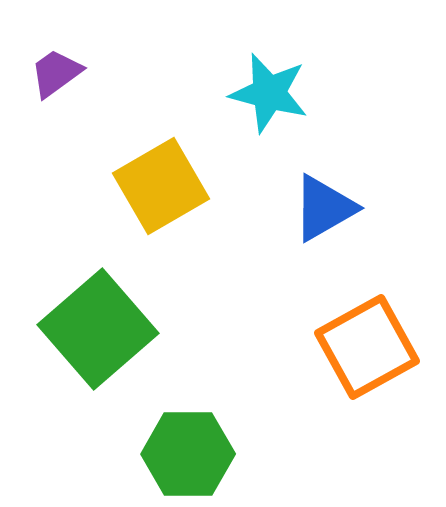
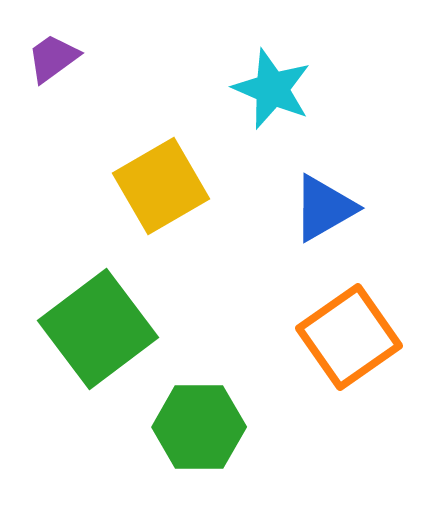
purple trapezoid: moved 3 px left, 15 px up
cyan star: moved 3 px right, 4 px up; rotated 8 degrees clockwise
green square: rotated 4 degrees clockwise
orange square: moved 18 px left, 10 px up; rotated 6 degrees counterclockwise
green hexagon: moved 11 px right, 27 px up
